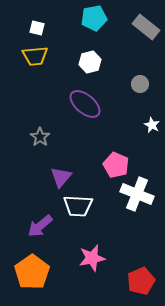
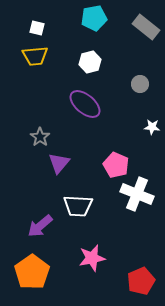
white star: moved 2 px down; rotated 21 degrees counterclockwise
purple triangle: moved 2 px left, 14 px up
